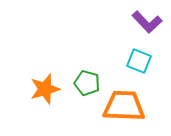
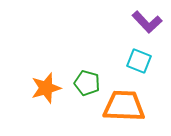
orange star: moved 1 px right, 1 px up
